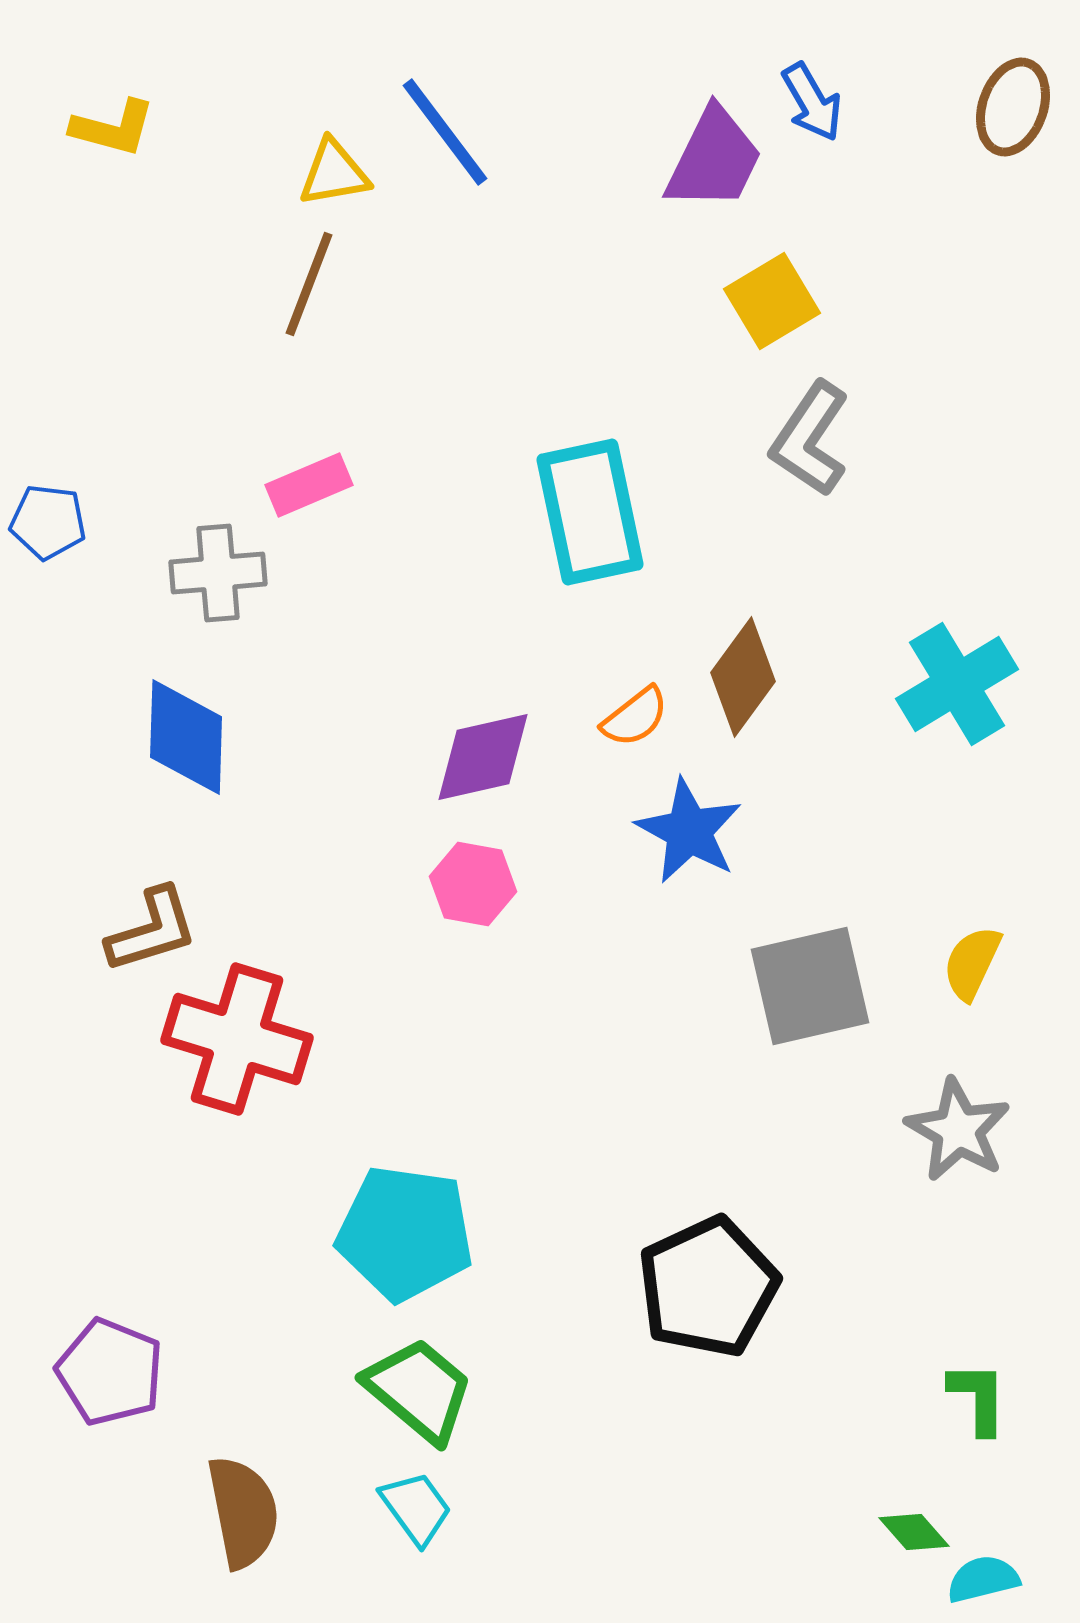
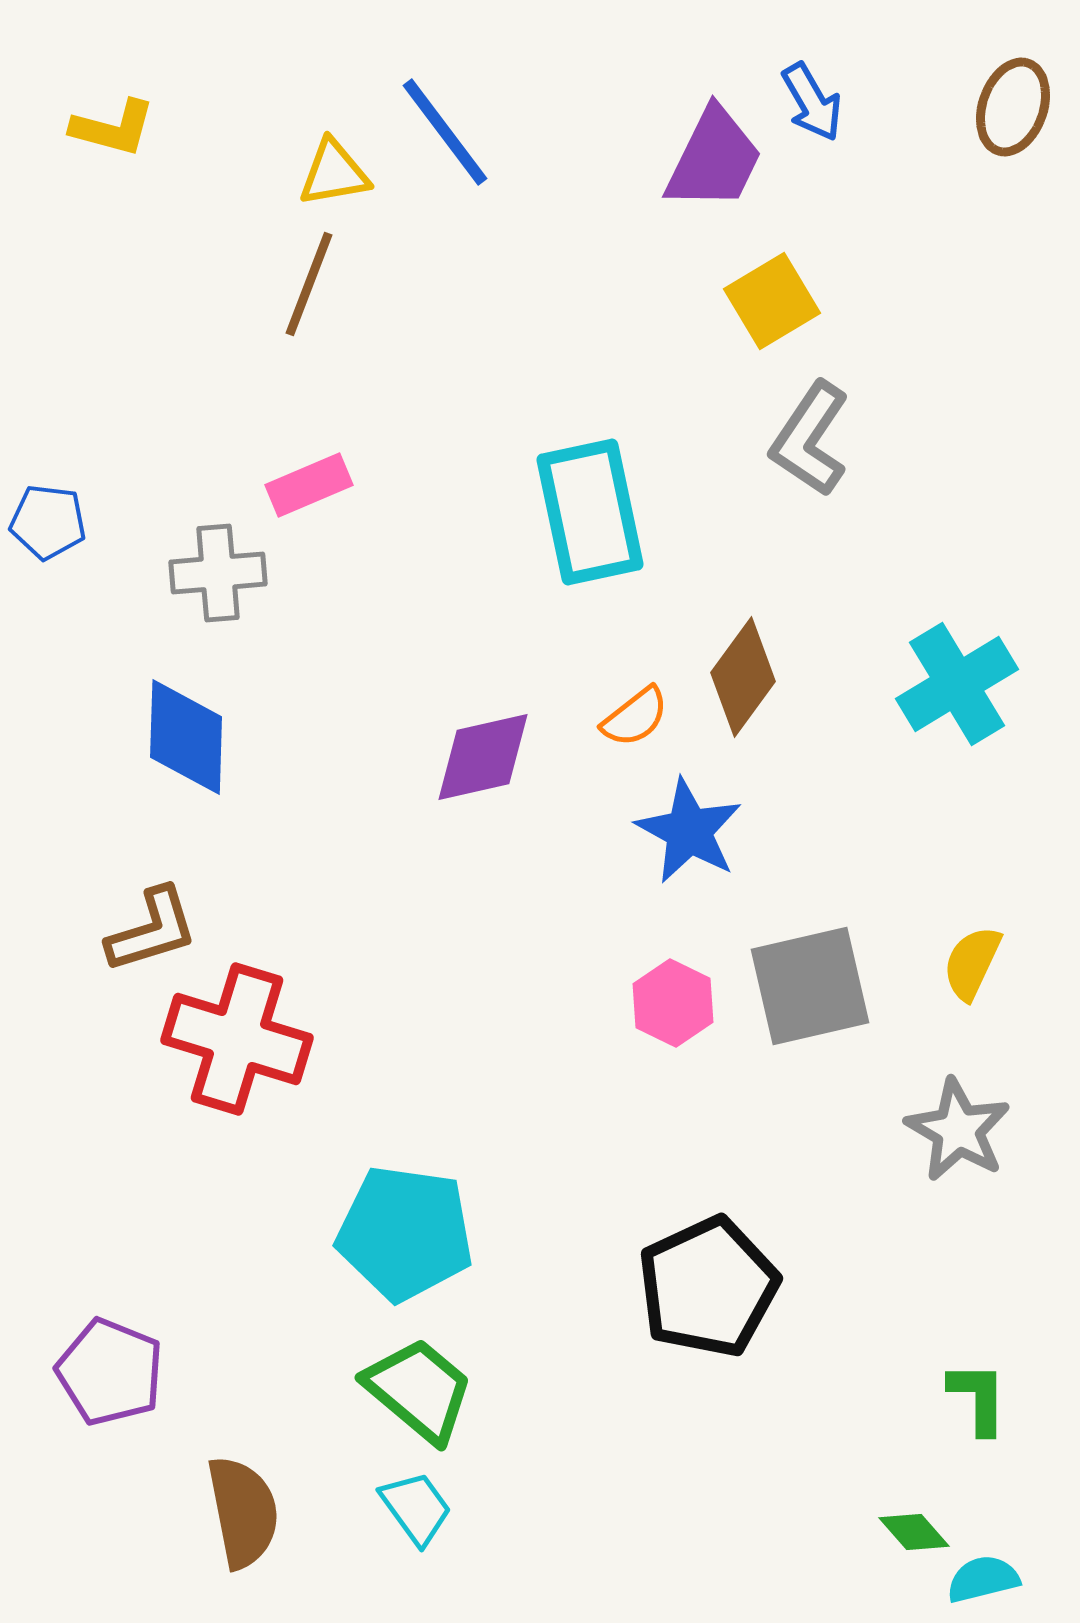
pink hexagon: moved 200 px right, 119 px down; rotated 16 degrees clockwise
